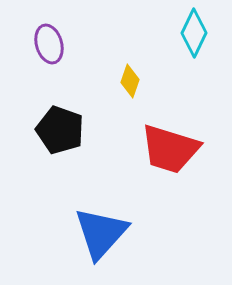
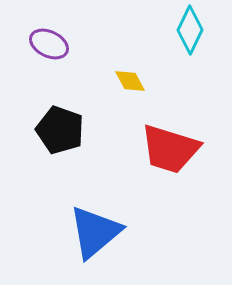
cyan diamond: moved 4 px left, 3 px up
purple ellipse: rotated 48 degrees counterclockwise
yellow diamond: rotated 48 degrees counterclockwise
blue triangle: moved 6 px left, 1 px up; rotated 8 degrees clockwise
